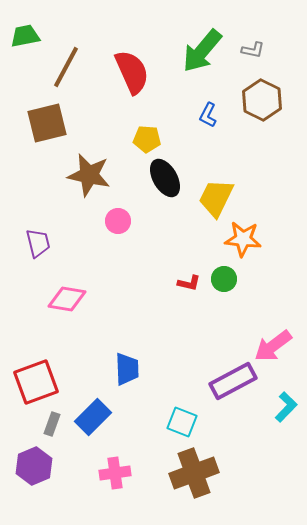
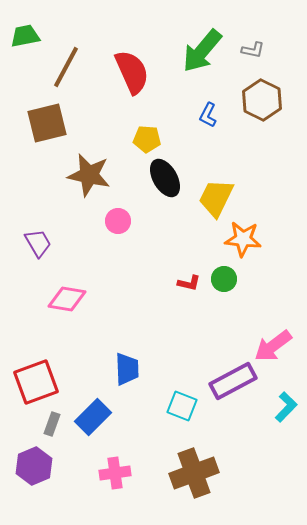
purple trapezoid: rotated 16 degrees counterclockwise
cyan square: moved 16 px up
